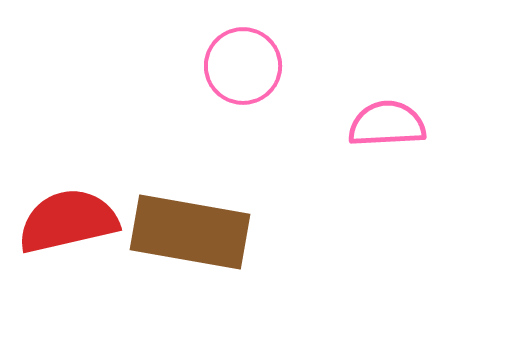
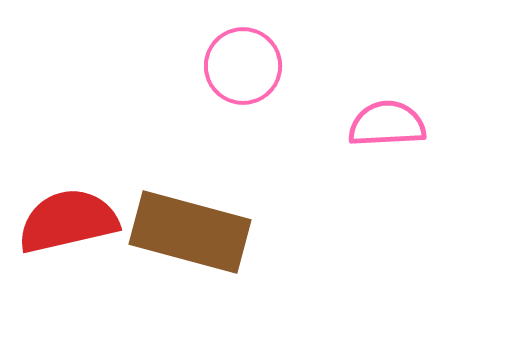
brown rectangle: rotated 5 degrees clockwise
